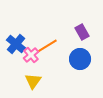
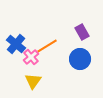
pink cross: moved 2 px down
